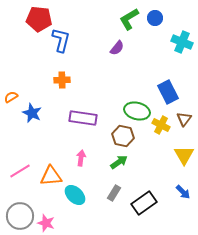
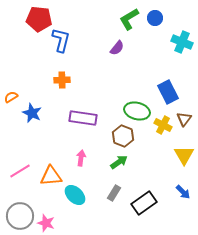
yellow cross: moved 2 px right
brown hexagon: rotated 10 degrees clockwise
